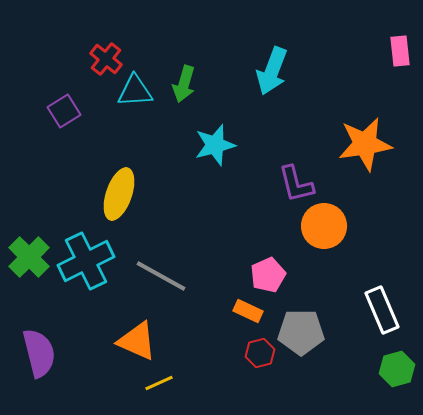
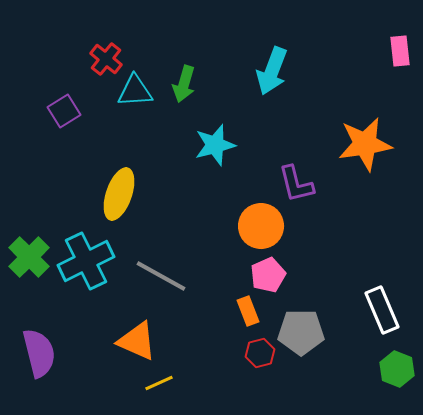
orange circle: moved 63 px left
orange rectangle: rotated 44 degrees clockwise
green hexagon: rotated 24 degrees counterclockwise
